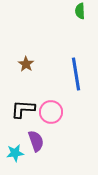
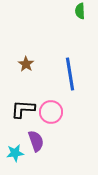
blue line: moved 6 px left
